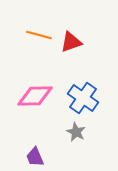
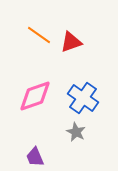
orange line: rotated 20 degrees clockwise
pink diamond: rotated 18 degrees counterclockwise
